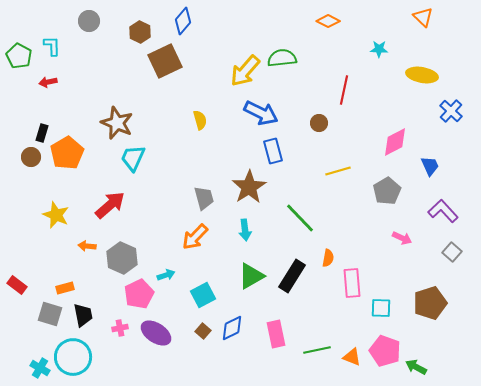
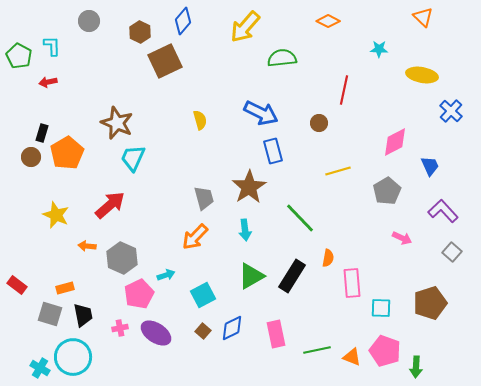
yellow arrow at (245, 71): moved 44 px up
green arrow at (416, 367): rotated 115 degrees counterclockwise
